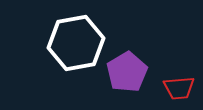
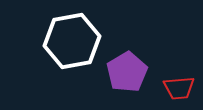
white hexagon: moved 4 px left, 2 px up
